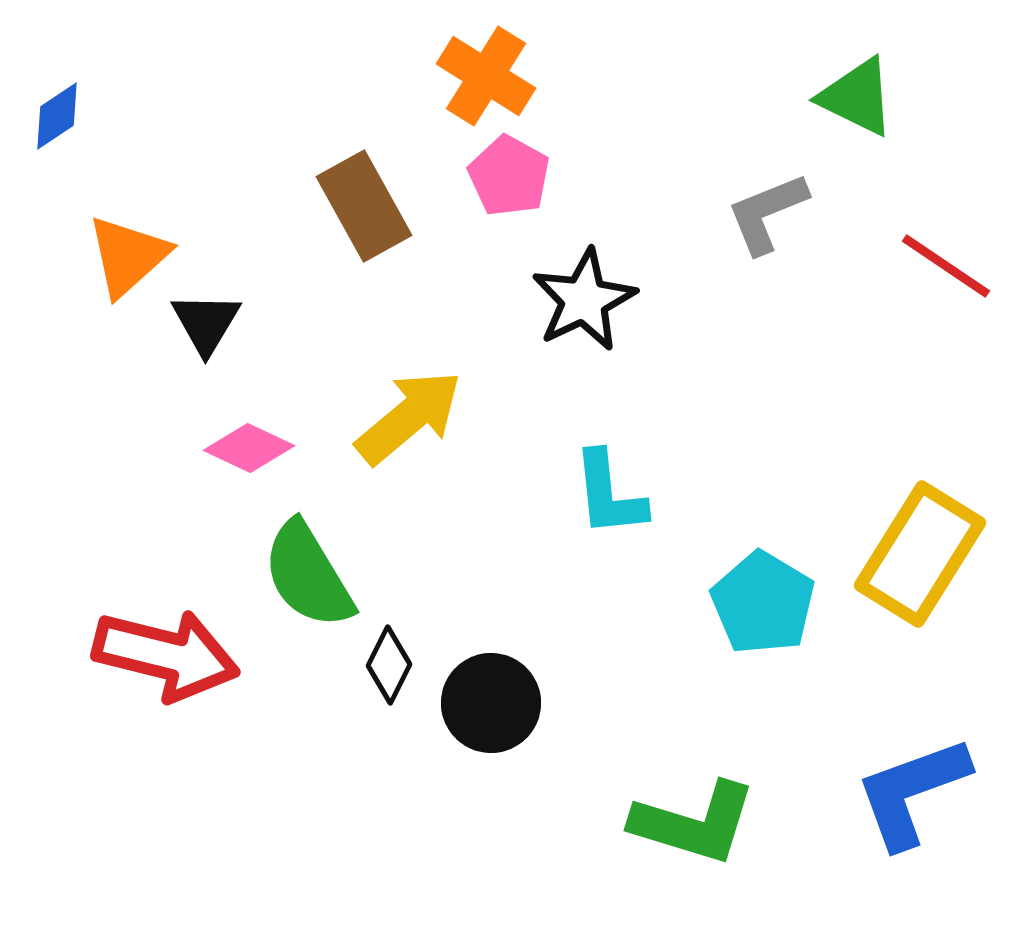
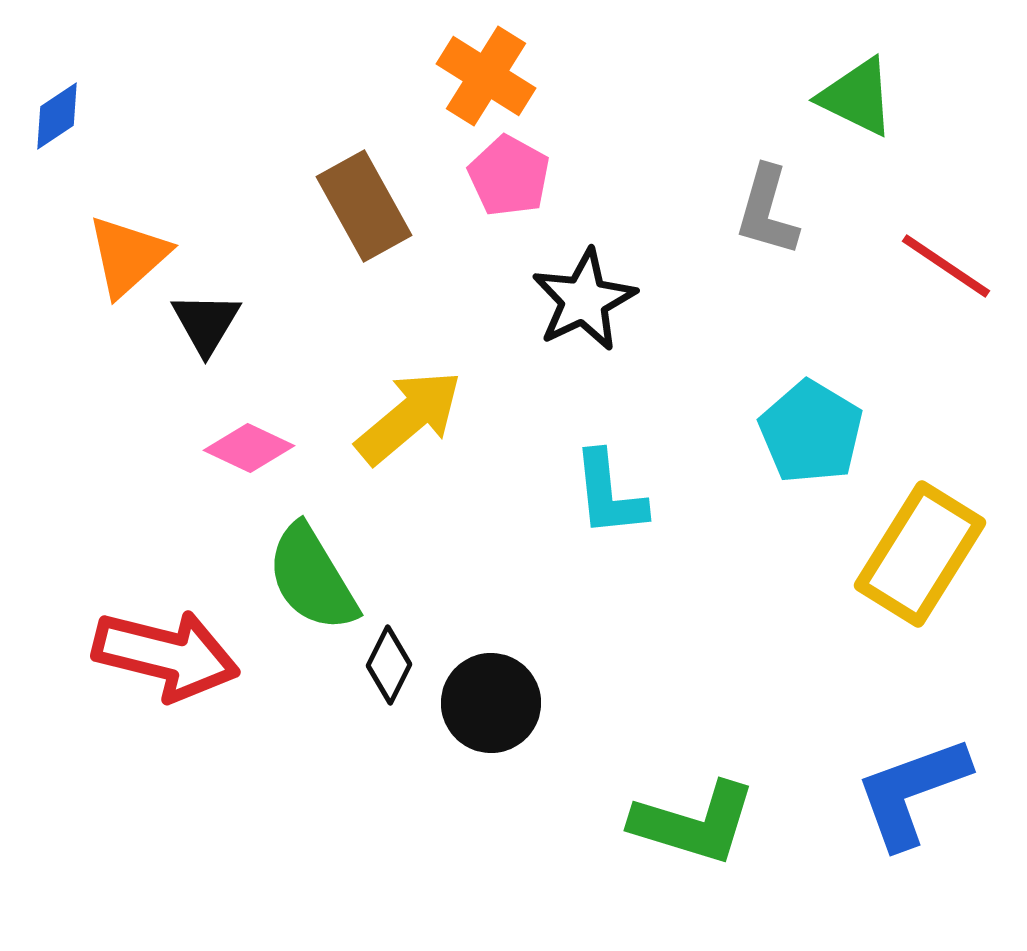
gray L-shape: moved 2 px up; rotated 52 degrees counterclockwise
green semicircle: moved 4 px right, 3 px down
cyan pentagon: moved 48 px right, 171 px up
